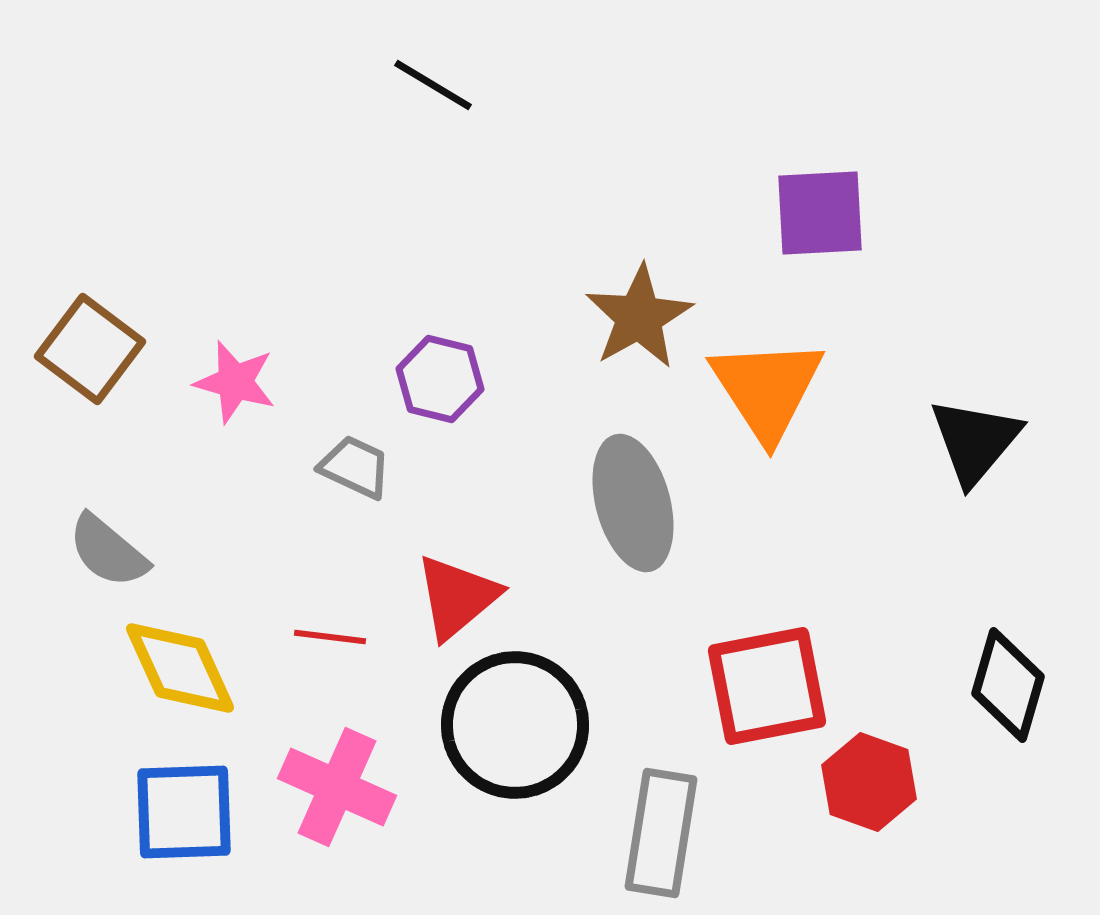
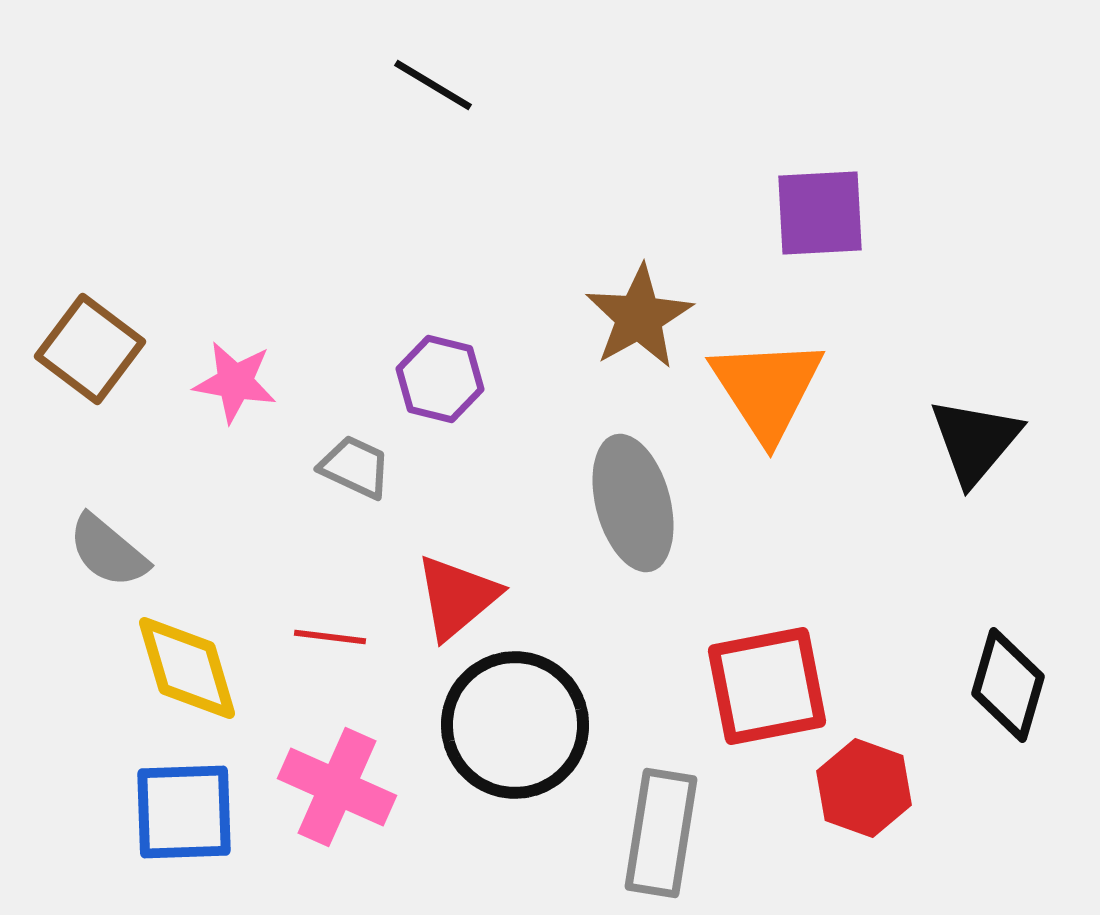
pink star: rotated 6 degrees counterclockwise
yellow diamond: moved 7 px right; rotated 8 degrees clockwise
red hexagon: moved 5 px left, 6 px down
